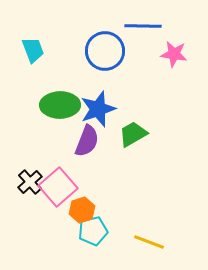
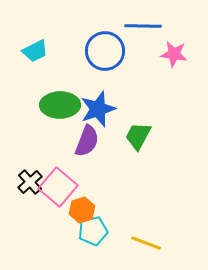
cyan trapezoid: moved 2 px right, 1 px down; rotated 84 degrees clockwise
green trapezoid: moved 5 px right, 2 px down; rotated 32 degrees counterclockwise
pink square: rotated 9 degrees counterclockwise
yellow line: moved 3 px left, 1 px down
